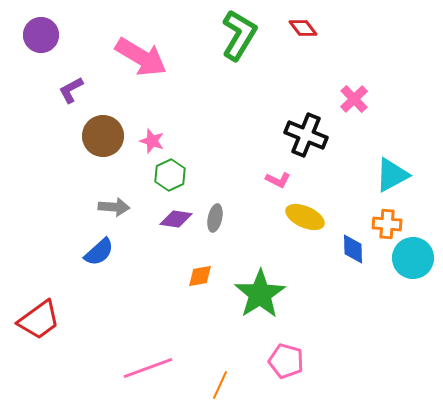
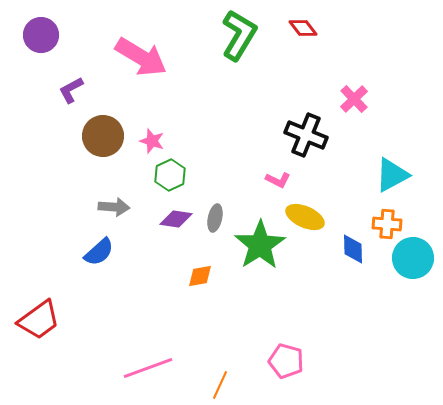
green star: moved 49 px up
